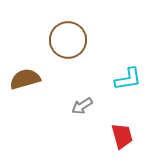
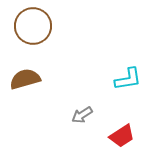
brown circle: moved 35 px left, 14 px up
gray arrow: moved 9 px down
red trapezoid: rotated 72 degrees clockwise
